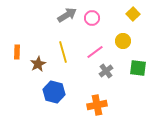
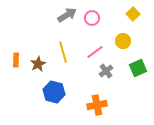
orange rectangle: moved 1 px left, 8 px down
green square: rotated 30 degrees counterclockwise
